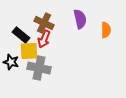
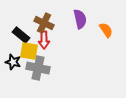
orange semicircle: rotated 35 degrees counterclockwise
red arrow: moved 1 px down; rotated 24 degrees counterclockwise
yellow square: rotated 12 degrees clockwise
black star: moved 2 px right
gray cross: moved 1 px left
